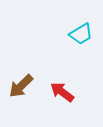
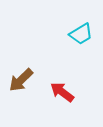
brown arrow: moved 6 px up
